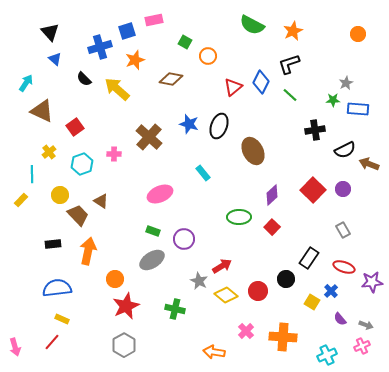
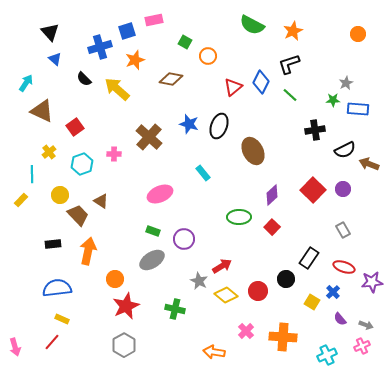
blue cross at (331, 291): moved 2 px right, 1 px down
